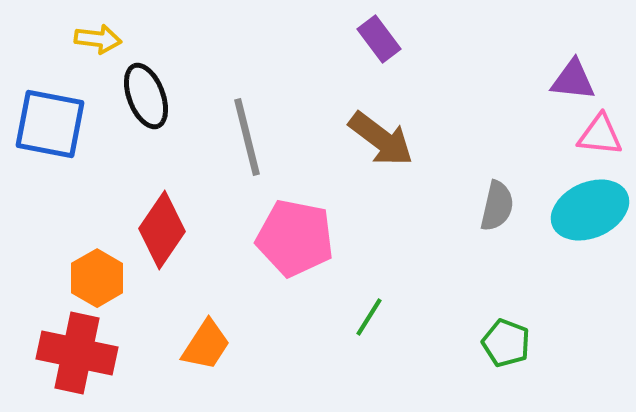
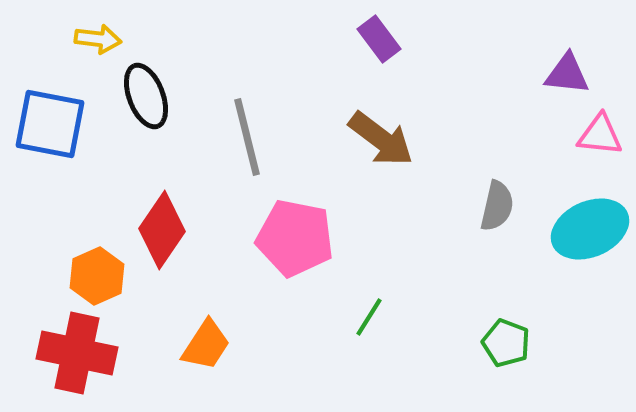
purple triangle: moved 6 px left, 6 px up
cyan ellipse: moved 19 px down
orange hexagon: moved 2 px up; rotated 6 degrees clockwise
